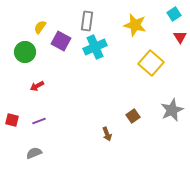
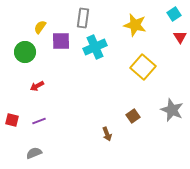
gray rectangle: moved 4 px left, 3 px up
purple square: rotated 30 degrees counterclockwise
yellow square: moved 8 px left, 4 px down
gray star: rotated 25 degrees counterclockwise
